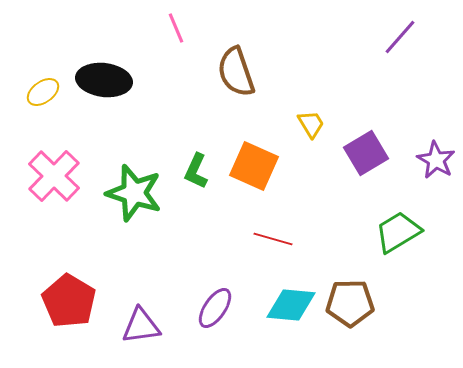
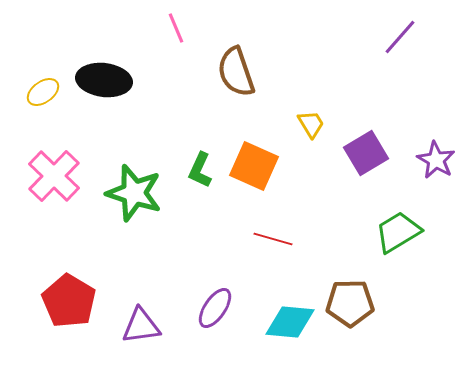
green L-shape: moved 4 px right, 1 px up
cyan diamond: moved 1 px left, 17 px down
